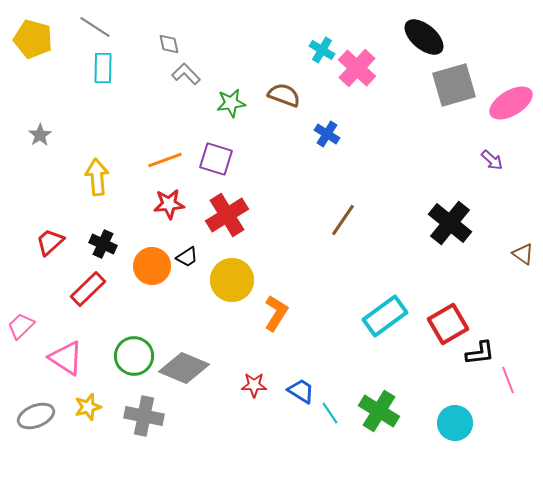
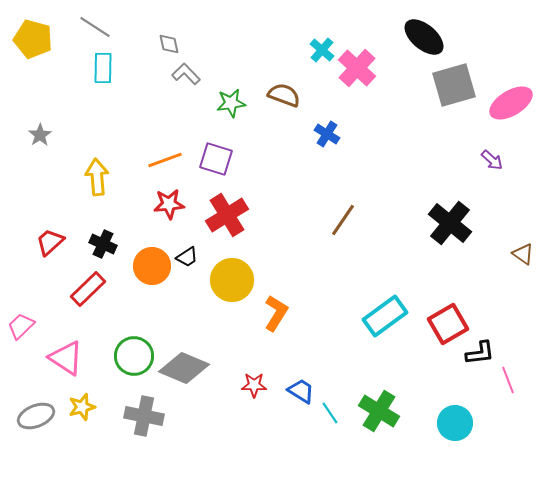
cyan cross at (322, 50): rotated 10 degrees clockwise
yellow star at (88, 407): moved 6 px left
